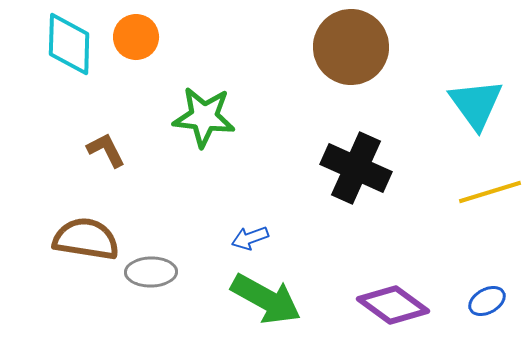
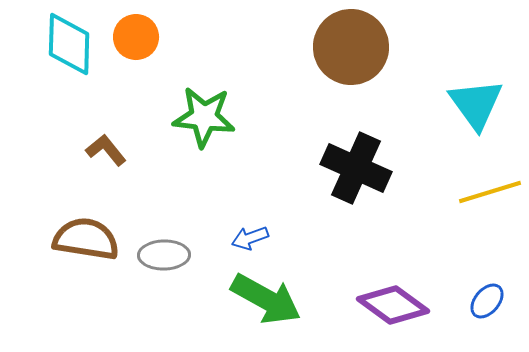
brown L-shape: rotated 12 degrees counterclockwise
gray ellipse: moved 13 px right, 17 px up
blue ellipse: rotated 21 degrees counterclockwise
